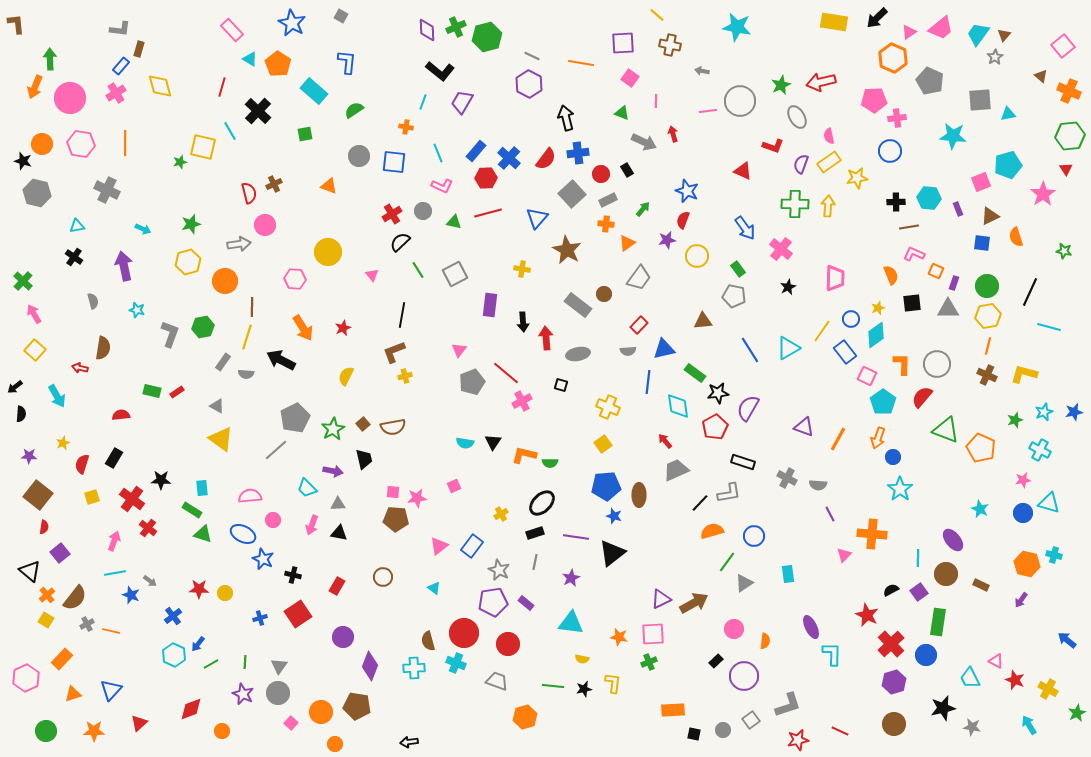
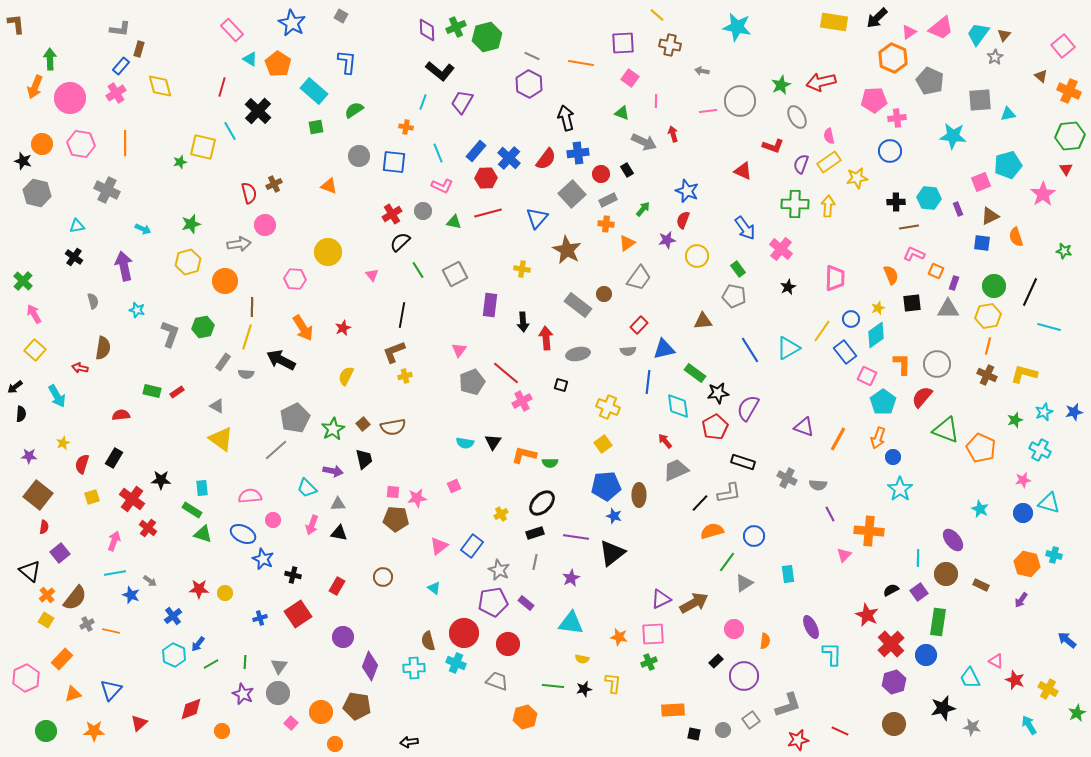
green square at (305, 134): moved 11 px right, 7 px up
green circle at (987, 286): moved 7 px right
orange cross at (872, 534): moved 3 px left, 3 px up
